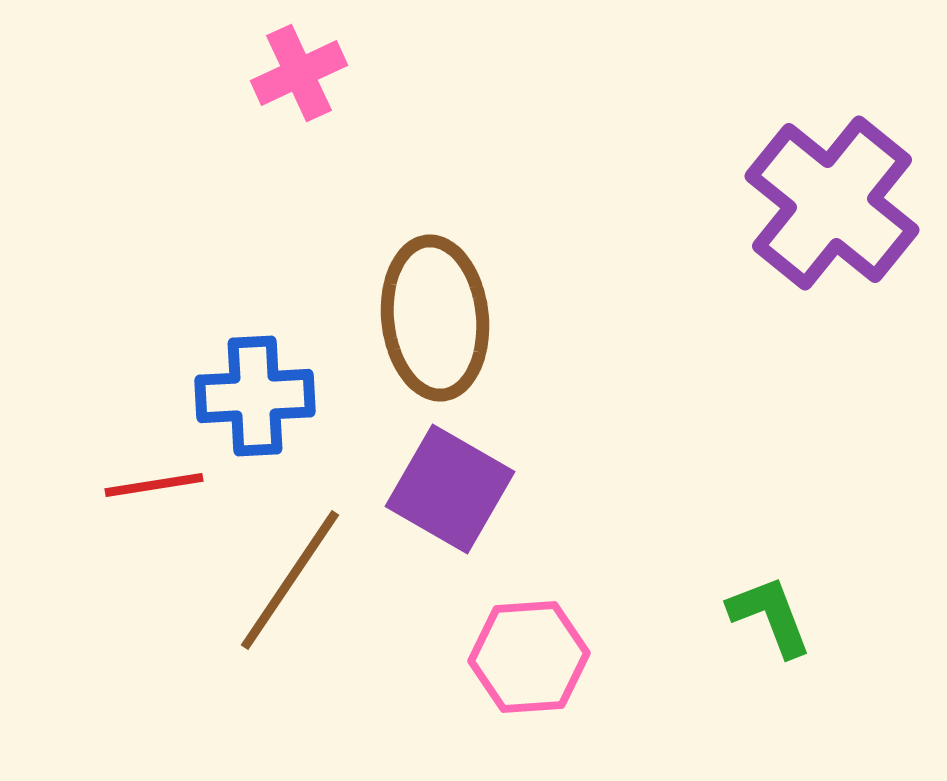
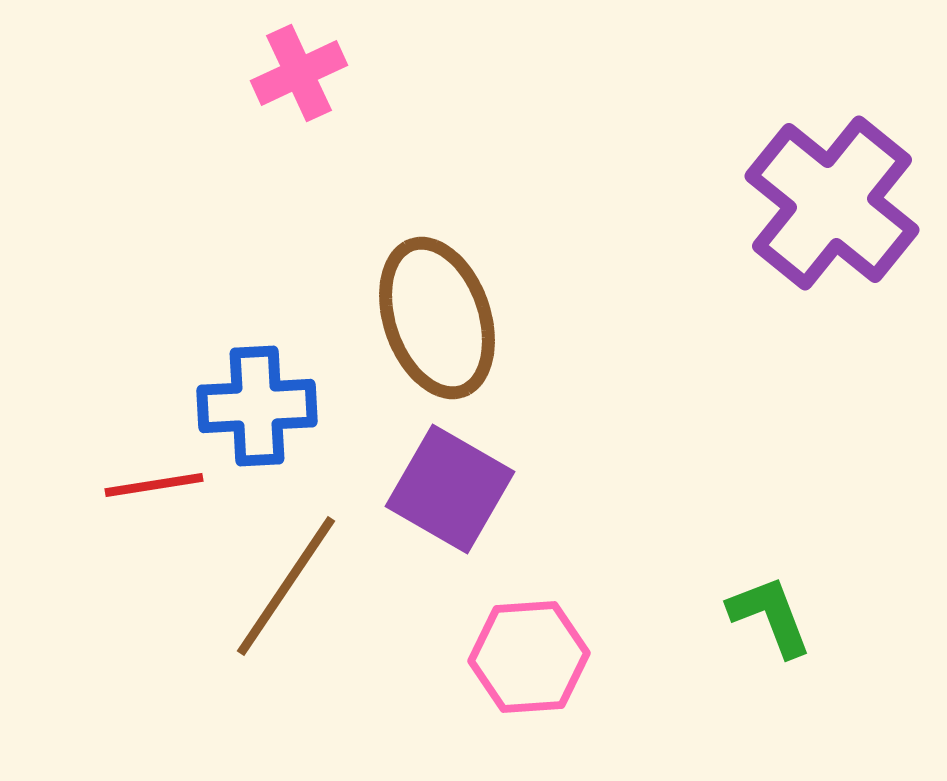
brown ellipse: moved 2 px right; rotated 13 degrees counterclockwise
blue cross: moved 2 px right, 10 px down
brown line: moved 4 px left, 6 px down
